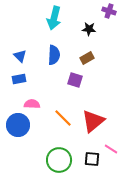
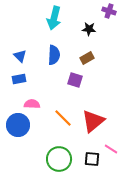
green circle: moved 1 px up
